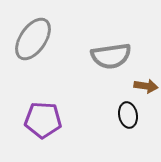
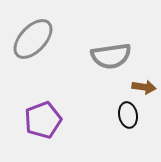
gray ellipse: rotated 9 degrees clockwise
brown arrow: moved 2 px left, 1 px down
purple pentagon: rotated 24 degrees counterclockwise
